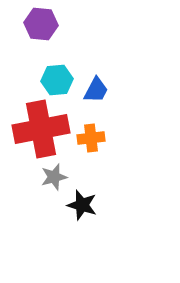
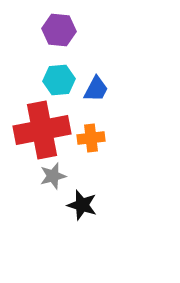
purple hexagon: moved 18 px right, 6 px down
cyan hexagon: moved 2 px right
blue trapezoid: moved 1 px up
red cross: moved 1 px right, 1 px down
gray star: moved 1 px left, 1 px up
